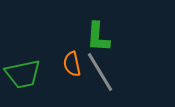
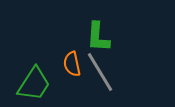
green trapezoid: moved 11 px right, 10 px down; rotated 45 degrees counterclockwise
